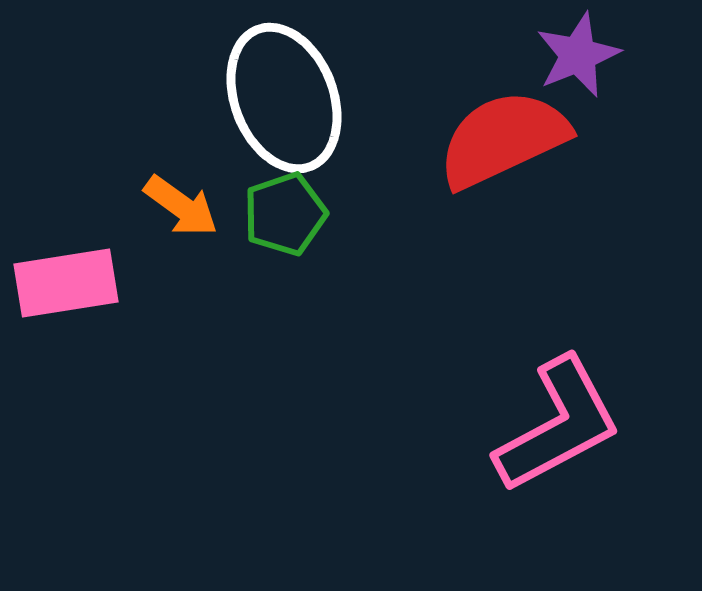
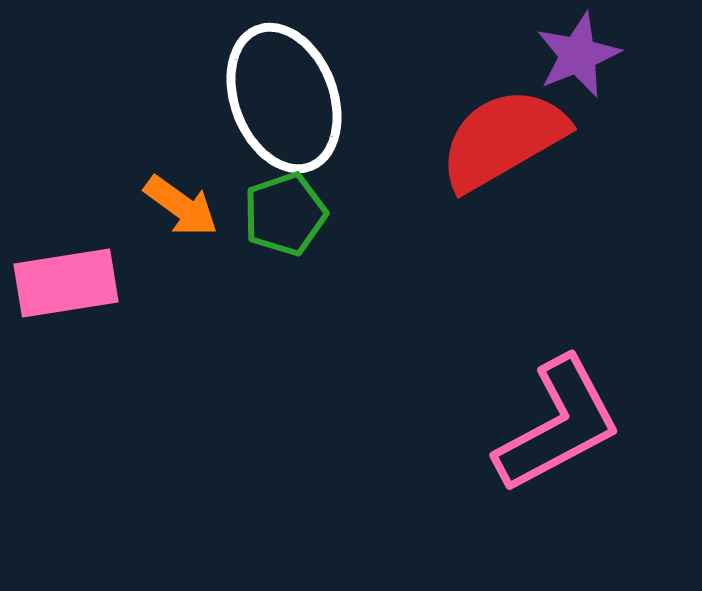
red semicircle: rotated 5 degrees counterclockwise
